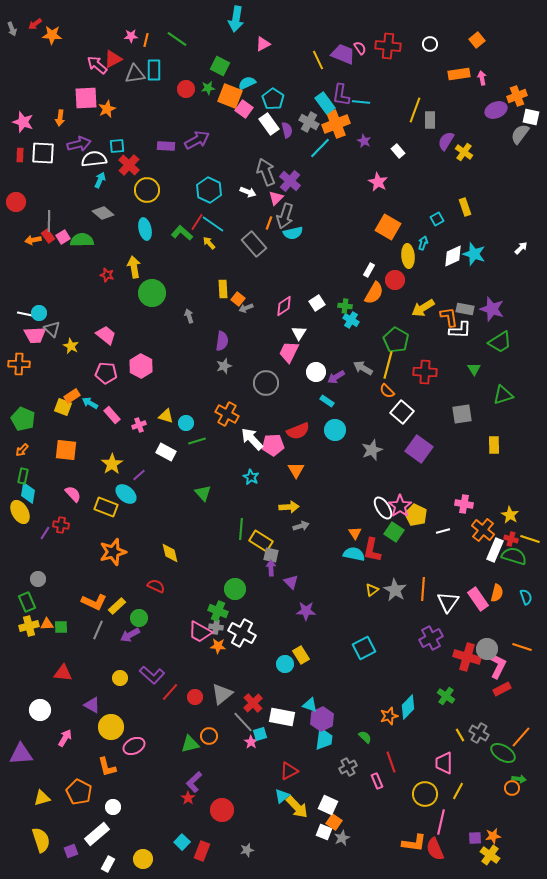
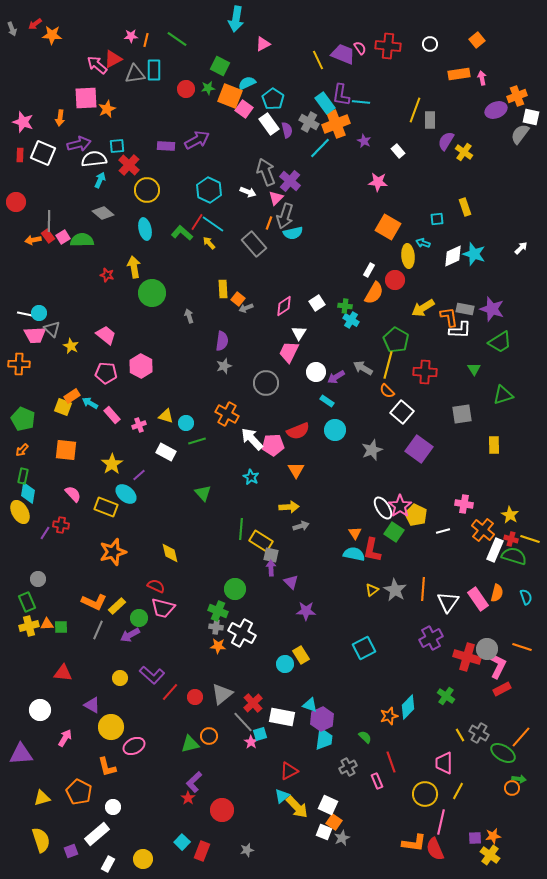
white square at (43, 153): rotated 20 degrees clockwise
pink star at (378, 182): rotated 24 degrees counterclockwise
cyan square at (437, 219): rotated 24 degrees clockwise
cyan arrow at (423, 243): rotated 88 degrees counterclockwise
pink trapezoid at (200, 632): moved 37 px left, 24 px up; rotated 15 degrees counterclockwise
